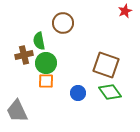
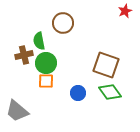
gray trapezoid: rotated 25 degrees counterclockwise
